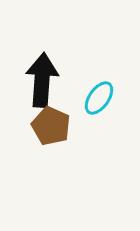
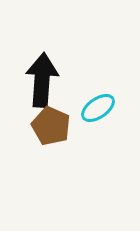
cyan ellipse: moved 1 px left, 10 px down; rotated 20 degrees clockwise
